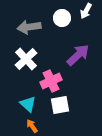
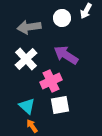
purple arrow: moved 12 px left; rotated 105 degrees counterclockwise
cyan triangle: moved 1 px left, 2 px down
